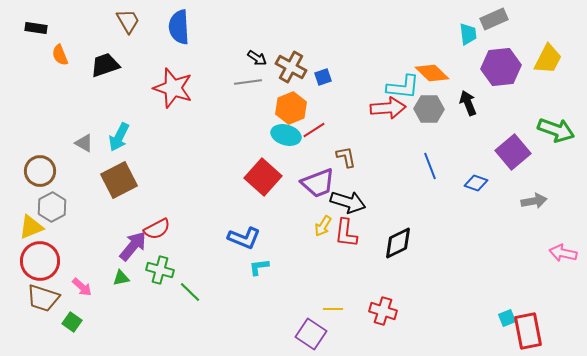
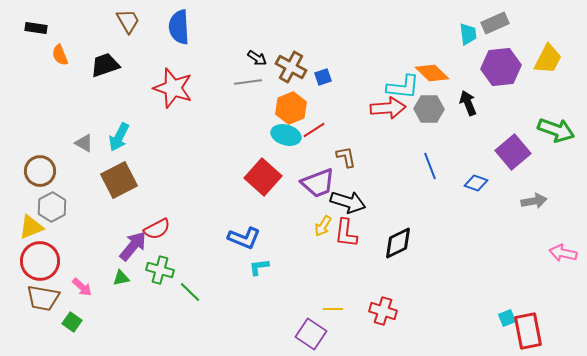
gray rectangle at (494, 19): moved 1 px right, 4 px down
brown trapezoid at (43, 298): rotated 8 degrees counterclockwise
